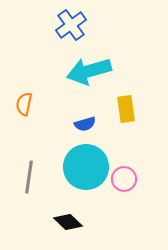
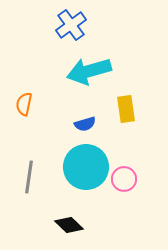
black diamond: moved 1 px right, 3 px down
